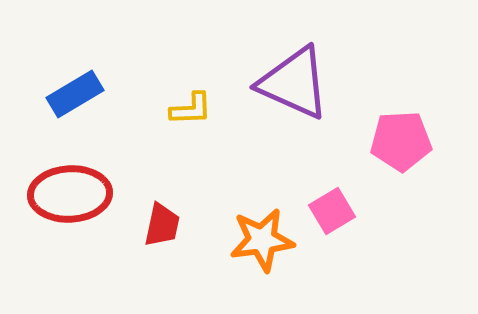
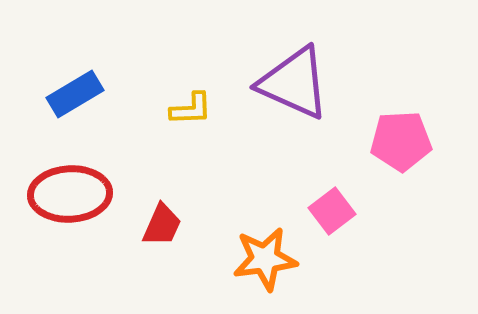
pink square: rotated 6 degrees counterclockwise
red trapezoid: rotated 12 degrees clockwise
orange star: moved 3 px right, 19 px down
